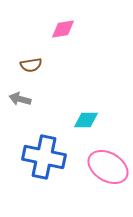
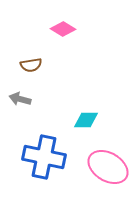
pink diamond: rotated 40 degrees clockwise
